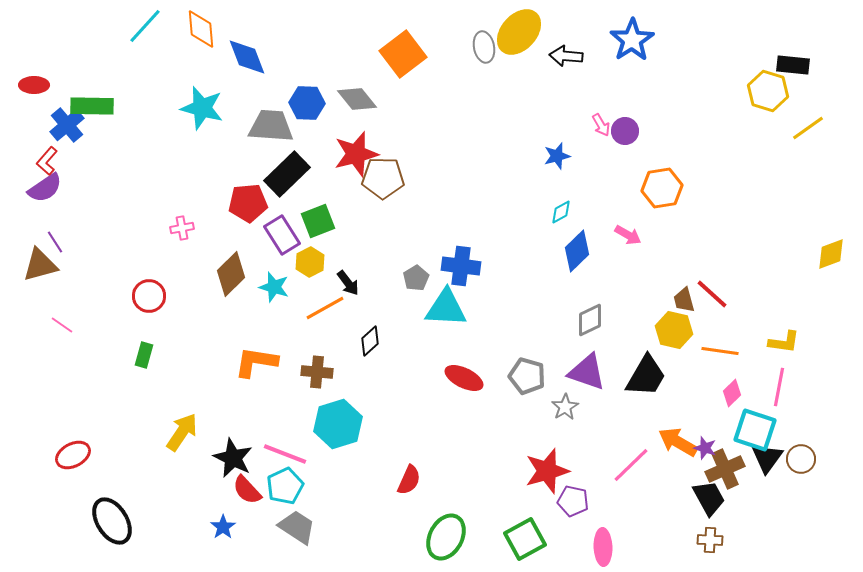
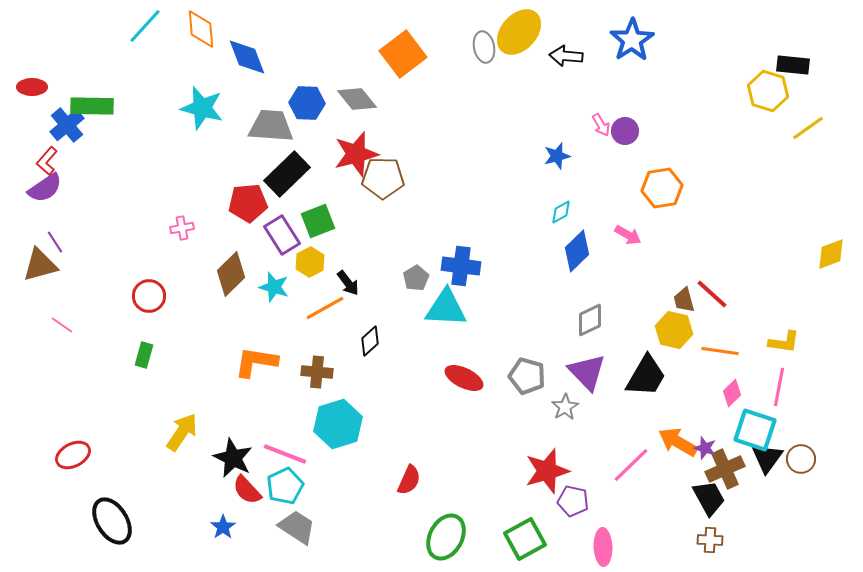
red ellipse at (34, 85): moved 2 px left, 2 px down
purple triangle at (587, 372): rotated 27 degrees clockwise
